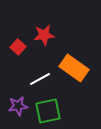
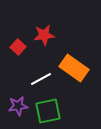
white line: moved 1 px right
